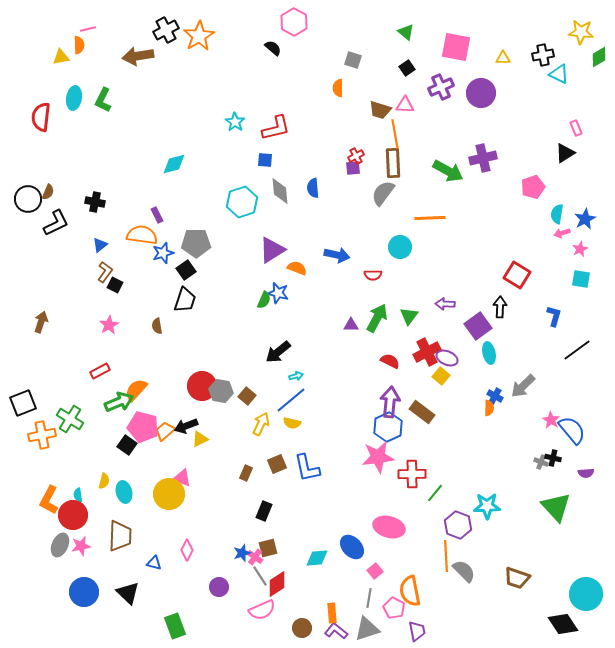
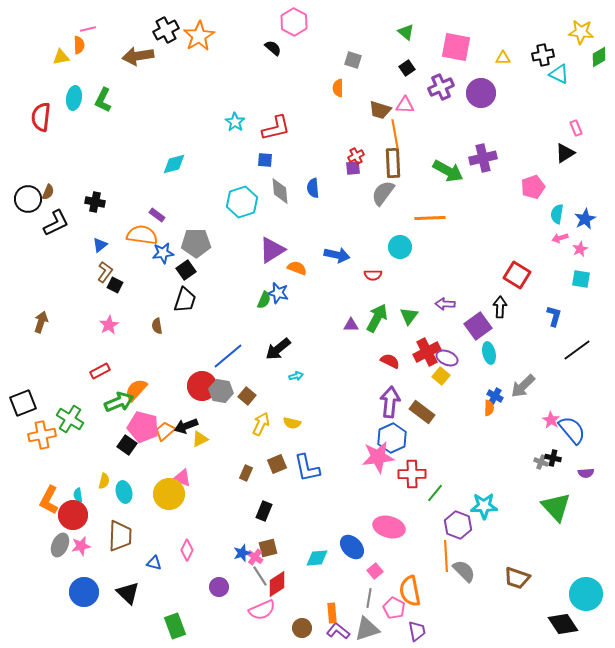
purple rectangle at (157, 215): rotated 28 degrees counterclockwise
pink arrow at (562, 233): moved 2 px left, 5 px down
blue star at (163, 253): rotated 10 degrees clockwise
black arrow at (278, 352): moved 3 px up
blue line at (291, 400): moved 63 px left, 44 px up
blue hexagon at (388, 427): moved 4 px right, 11 px down
cyan star at (487, 506): moved 3 px left
purple L-shape at (336, 631): moved 2 px right
